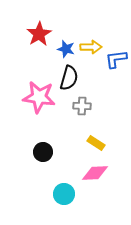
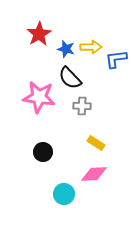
black semicircle: moved 1 px right; rotated 120 degrees clockwise
pink diamond: moved 1 px left, 1 px down
